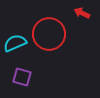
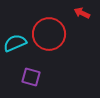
purple square: moved 9 px right
